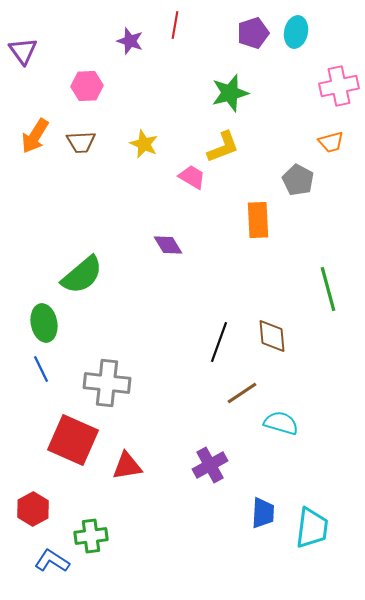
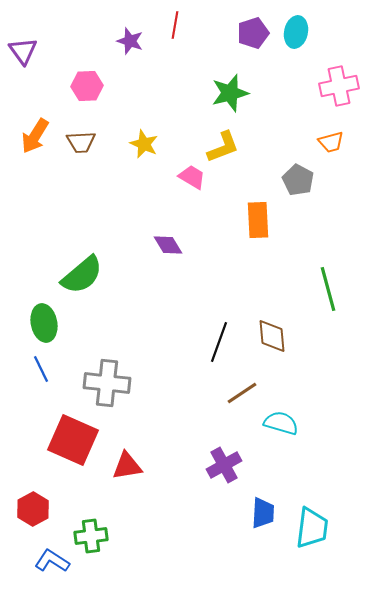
purple cross: moved 14 px right
